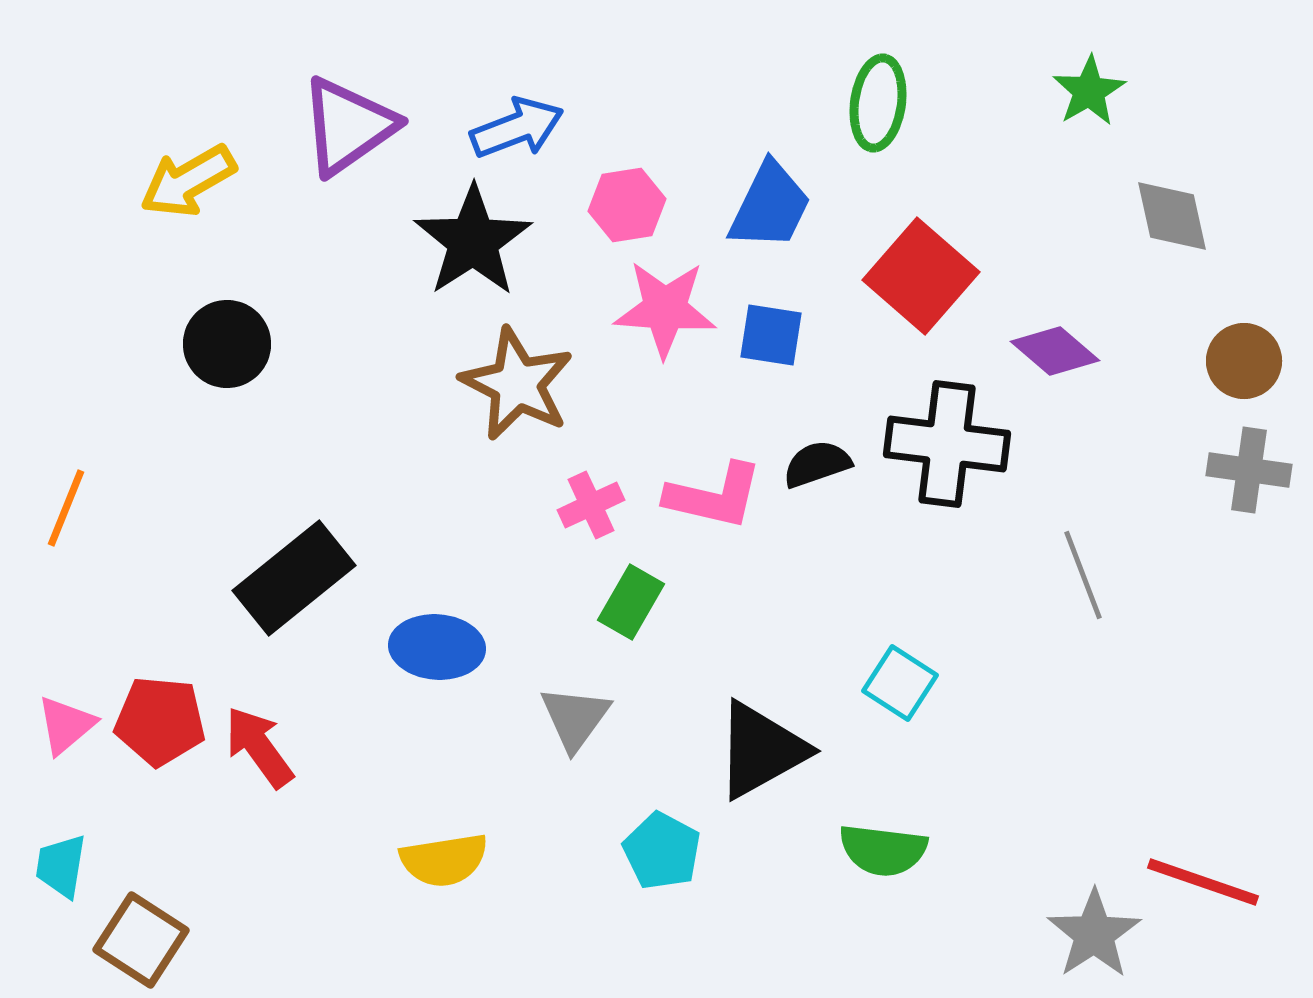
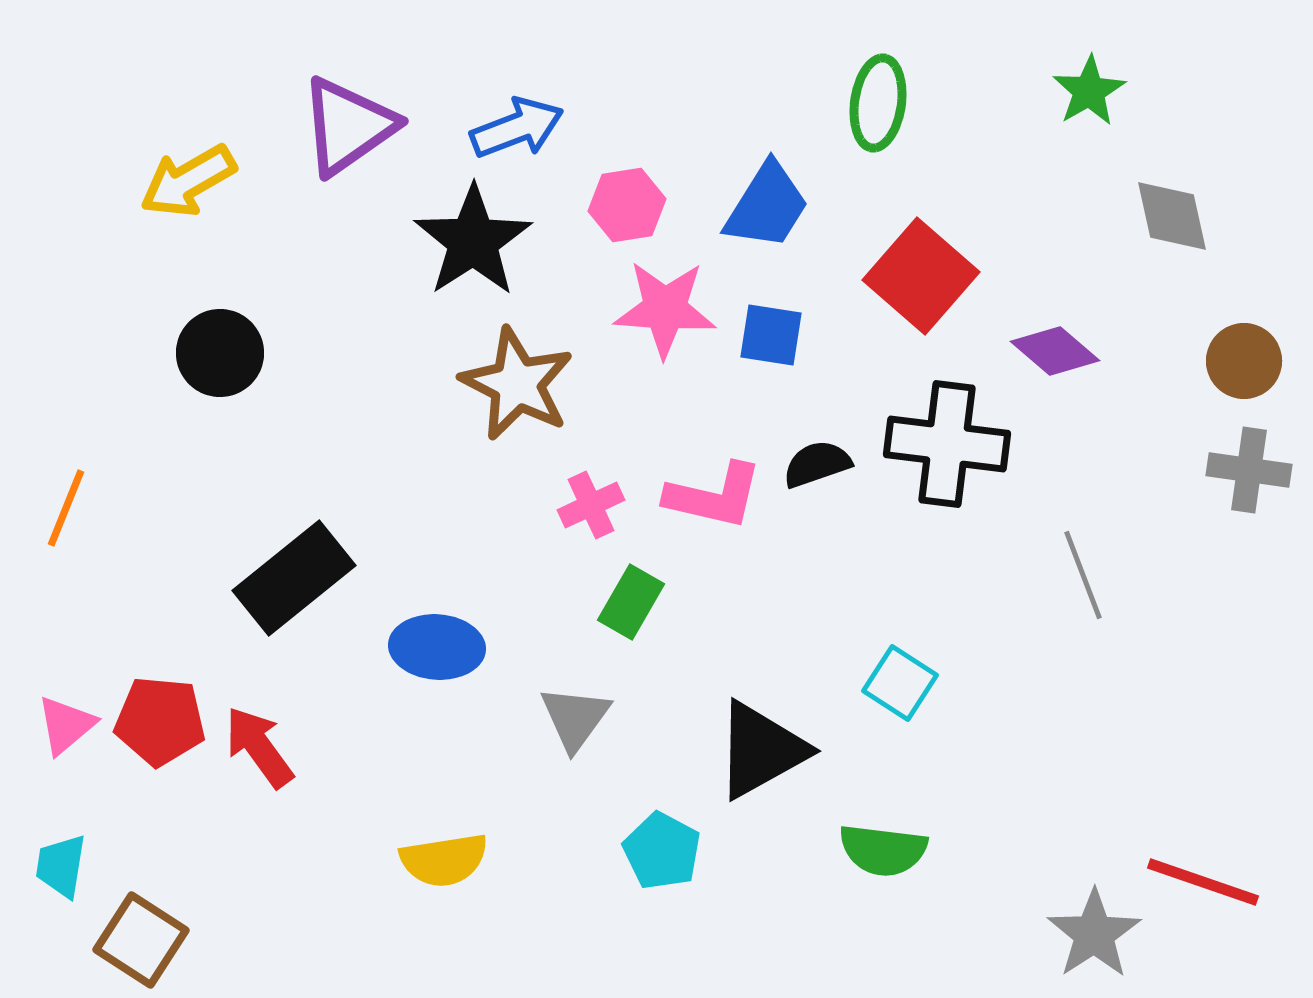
blue trapezoid: moved 3 px left; rotated 6 degrees clockwise
black circle: moved 7 px left, 9 px down
